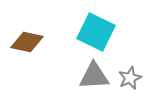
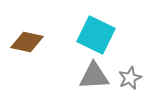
cyan square: moved 3 px down
